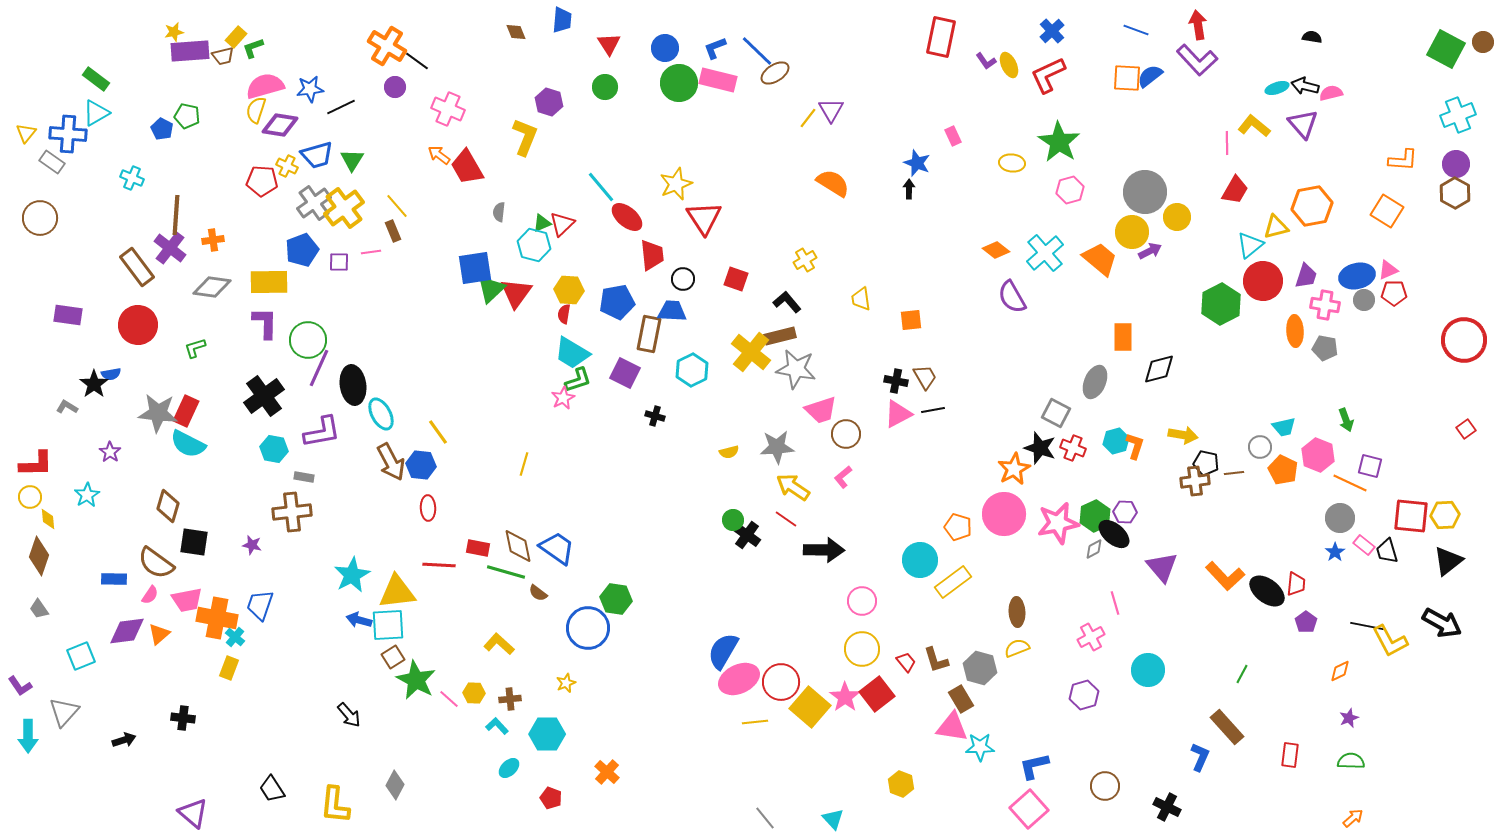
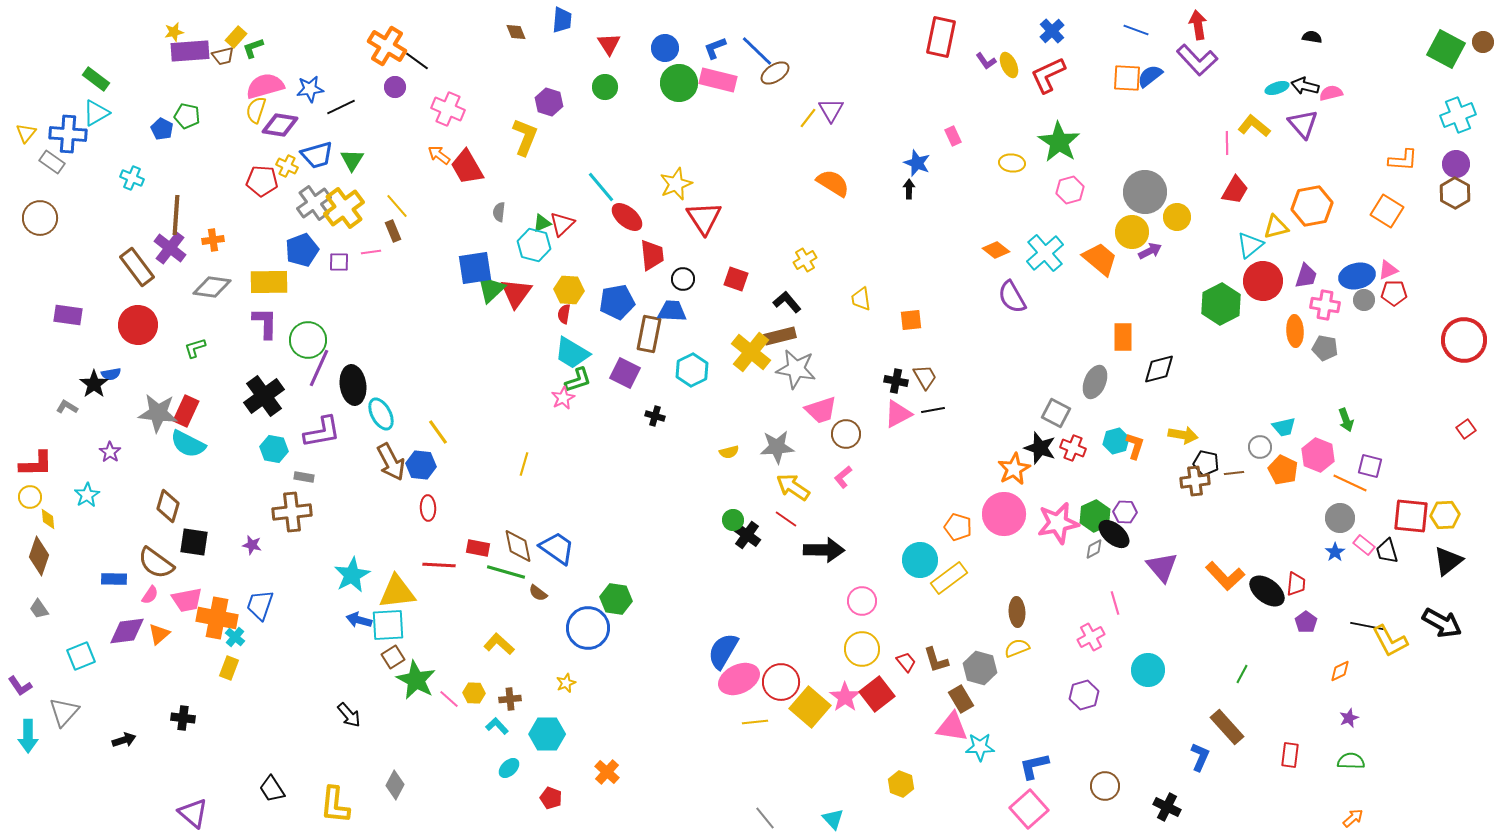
yellow rectangle at (953, 582): moved 4 px left, 4 px up
